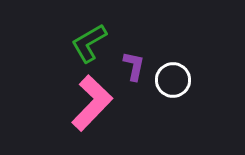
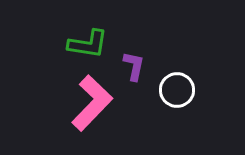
green L-shape: moved 1 px left, 1 px down; rotated 141 degrees counterclockwise
white circle: moved 4 px right, 10 px down
